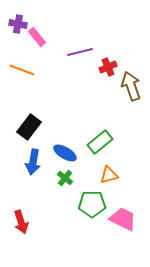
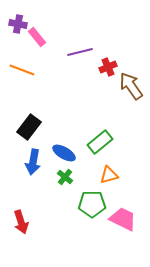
brown arrow: rotated 16 degrees counterclockwise
blue ellipse: moved 1 px left
green cross: moved 1 px up
